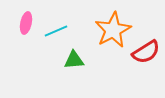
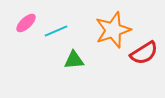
pink ellipse: rotated 35 degrees clockwise
orange star: rotated 9 degrees clockwise
red semicircle: moved 2 px left, 1 px down
